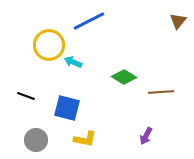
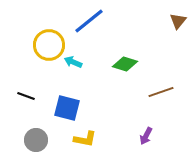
blue line: rotated 12 degrees counterclockwise
green diamond: moved 1 px right, 13 px up; rotated 15 degrees counterclockwise
brown line: rotated 15 degrees counterclockwise
